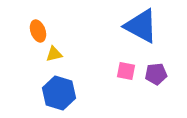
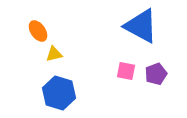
orange ellipse: rotated 15 degrees counterclockwise
purple pentagon: rotated 15 degrees counterclockwise
